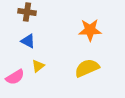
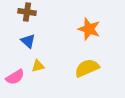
orange star: moved 1 px left, 1 px up; rotated 20 degrees clockwise
blue triangle: rotated 14 degrees clockwise
yellow triangle: rotated 24 degrees clockwise
